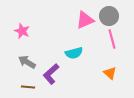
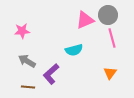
gray circle: moved 1 px left, 1 px up
pink star: rotated 28 degrees counterclockwise
pink line: moved 1 px up
cyan semicircle: moved 3 px up
gray arrow: moved 1 px up
orange triangle: rotated 24 degrees clockwise
